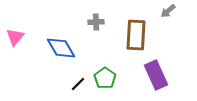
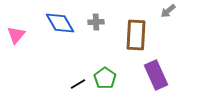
pink triangle: moved 1 px right, 2 px up
blue diamond: moved 1 px left, 25 px up
black line: rotated 14 degrees clockwise
